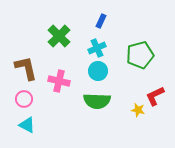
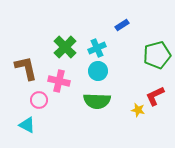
blue rectangle: moved 21 px right, 4 px down; rotated 32 degrees clockwise
green cross: moved 6 px right, 11 px down
green pentagon: moved 17 px right
pink circle: moved 15 px right, 1 px down
